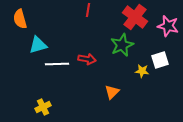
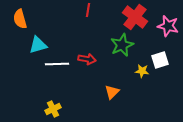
yellow cross: moved 10 px right, 2 px down
